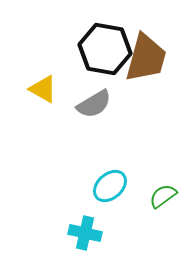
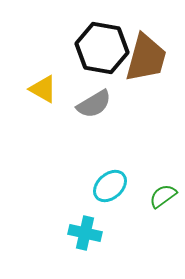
black hexagon: moved 3 px left, 1 px up
